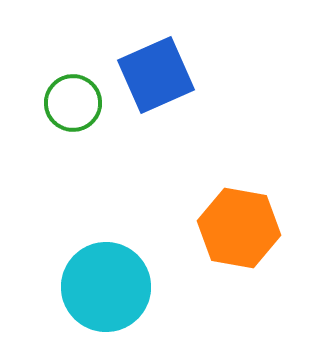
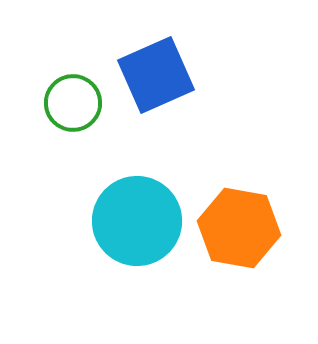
cyan circle: moved 31 px right, 66 px up
